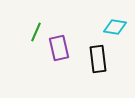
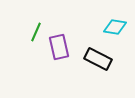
purple rectangle: moved 1 px up
black rectangle: rotated 56 degrees counterclockwise
